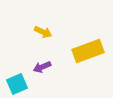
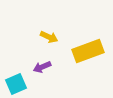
yellow arrow: moved 6 px right, 5 px down
cyan square: moved 1 px left
